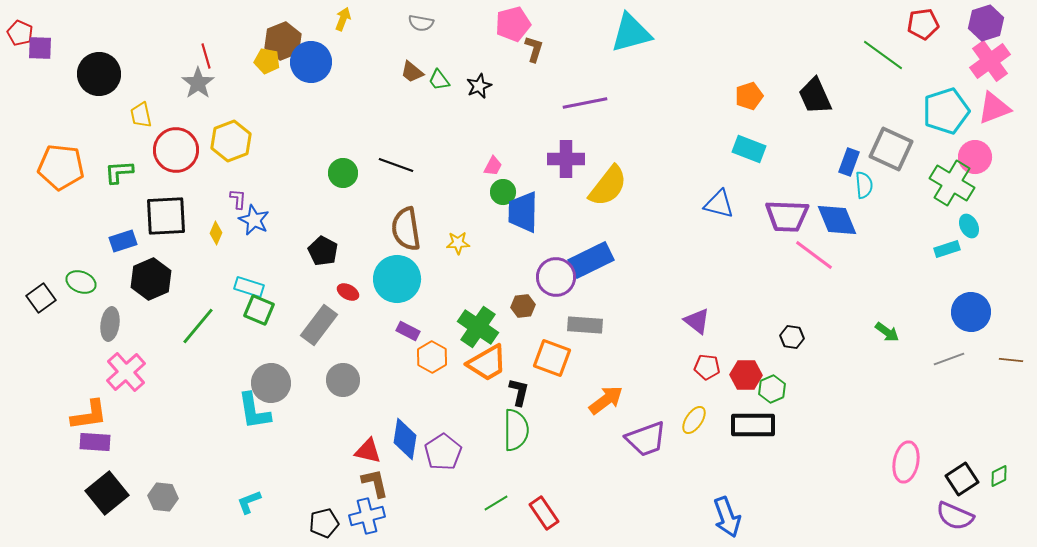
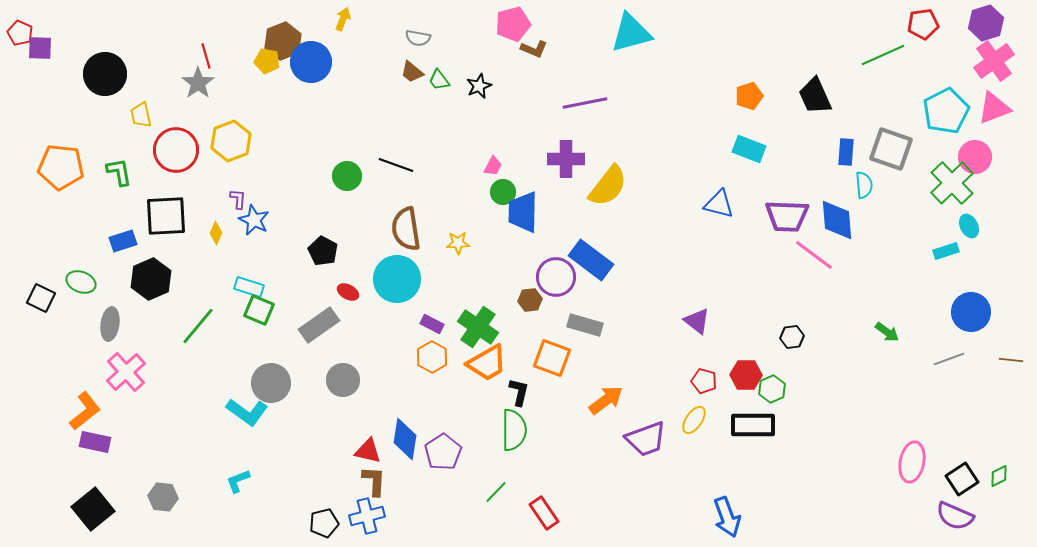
gray semicircle at (421, 23): moved 3 px left, 15 px down
brown L-shape at (534, 49): rotated 96 degrees clockwise
green line at (883, 55): rotated 60 degrees counterclockwise
pink cross at (990, 61): moved 4 px right
black circle at (99, 74): moved 6 px right
cyan pentagon at (946, 111): rotated 9 degrees counterclockwise
gray square at (891, 149): rotated 6 degrees counterclockwise
blue rectangle at (849, 162): moved 3 px left, 10 px up; rotated 16 degrees counterclockwise
green L-shape at (119, 172): rotated 84 degrees clockwise
green circle at (343, 173): moved 4 px right, 3 px down
green cross at (952, 183): rotated 15 degrees clockwise
blue diamond at (837, 220): rotated 18 degrees clockwise
cyan rectangle at (947, 249): moved 1 px left, 2 px down
blue rectangle at (591, 260): rotated 63 degrees clockwise
black square at (41, 298): rotated 28 degrees counterclockwise
brown hexagon at (523, 306): moved 7 px right, 6 px up
gray rectangle at (319, 325): rotated 18 degrees clockwise
gray rectangle at (585, 325): rotated 12 degrees clockwise
purple rectangle at (408, 331): moved 24 px right, 7 px up
black hexagon at (792, 337): rotated 15 degrees counterclockwise
red pentagon at (707, 367): moved 3 px left, 14 px down; rotated 10 degrees clockwise
cyan L-shape at (254, 411): moved 7 px left, 1 px down; rotated 45 degrees counterclockwise
orange L-shape at (89, 415): moved 4 px left, 4 px up; rotated 30 degrees counterclockwise
green semicircle at (516, 430): moved 2 px left
purple rectangle at (95, 442): rotated 8 degrees clockwise
pink ellipse at (906, 462): moved 6 px right
brown L-shape at (375, 483): moved 1 px left, 2 px up; rotated 16 degrees clockwise
black square at (107, 493): moved 14 px left, 16 px down
cyan L-shape at (249, 502): moved 11 px left, 21 px up
green line at (496, 503): moved 11 px up; rotated 15 degrees counterclockwise
